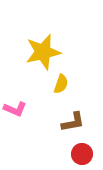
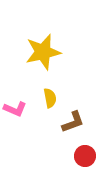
yellow semicircle: moved 11 px left, 14 px down; rotated 30 degrees counterclockwise
brown L-shape: rotated 10 degrees counterclockwise
red circle: moved 3 px right, 2 px down
